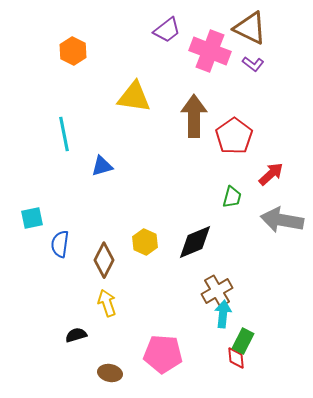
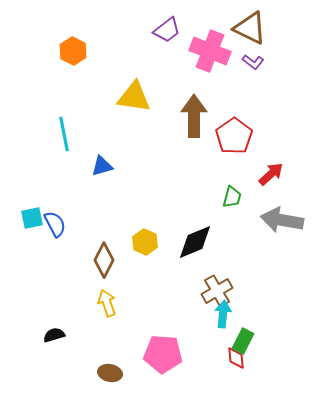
purple L-shape: moved 2 px up
blue semicircle: moved 5 px left, 20 px up; rotated 144 degrees clockwise
black semicircle: moved 22 px left
